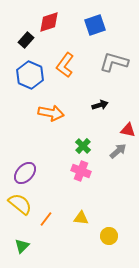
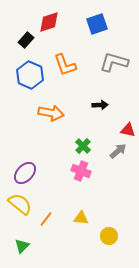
blue square: moved 2 px right, 1 px up
orange L-shape: rotated 55 degrees counterclockwise
black arrow: rotated 14 degrees clockwise
